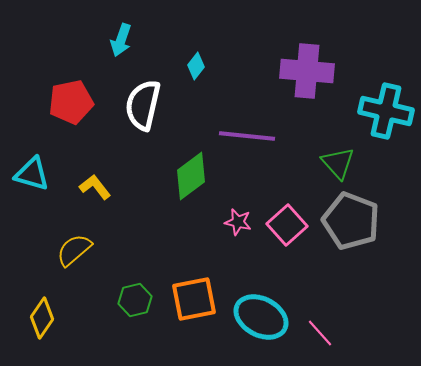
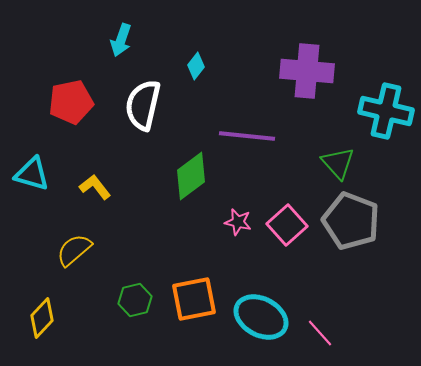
yellow diamond: rotated 9 degrees clockwise
